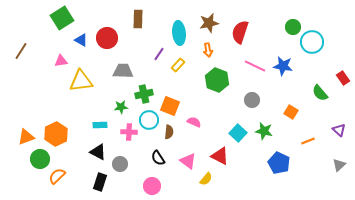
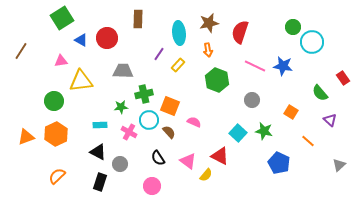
purple triangle at (339, 130): moved 9 px left, 10 px up
pink cross at (129, 132): rotated 28 degrees clockwise
brown semicircle at (169, 132): rotated 48 degrees counterclockwise
orange line at (308, 141): rotated 64 degrees clockwise
green circle at (40, 159): moved 14 px right, 58 px up
yellow semicircle at (206, 179): moved 4 px up
